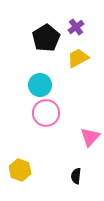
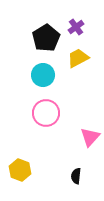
cyan circle: moved 3 px right, 10 px up
